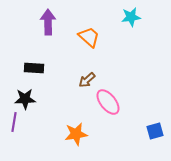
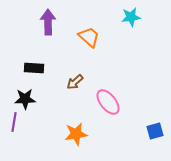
brown arrow: moved 12 px left, 2 px down
